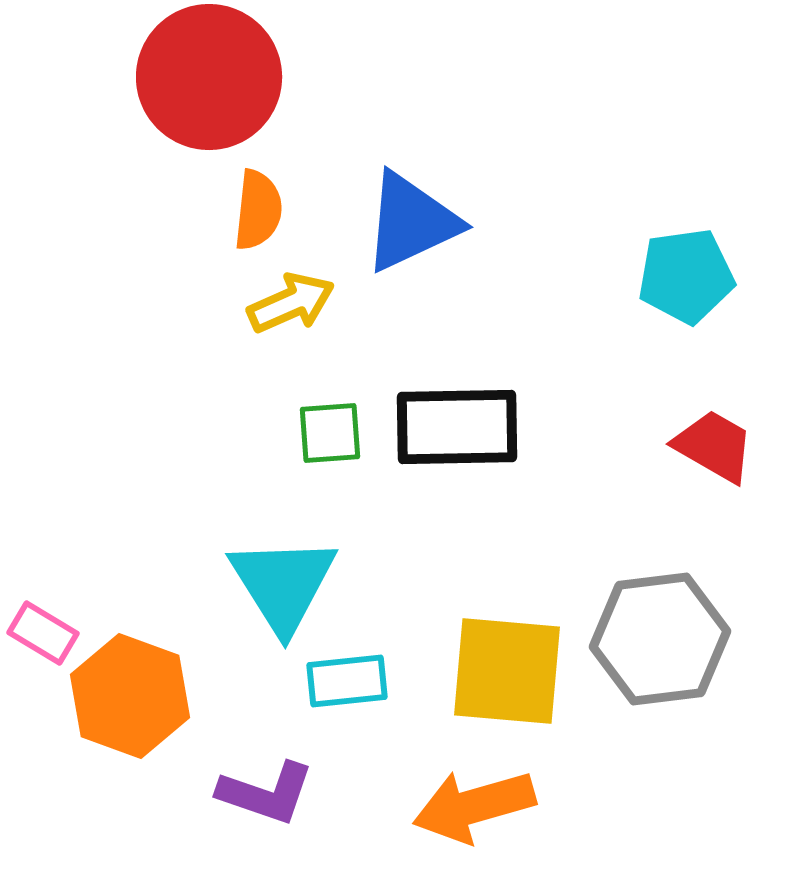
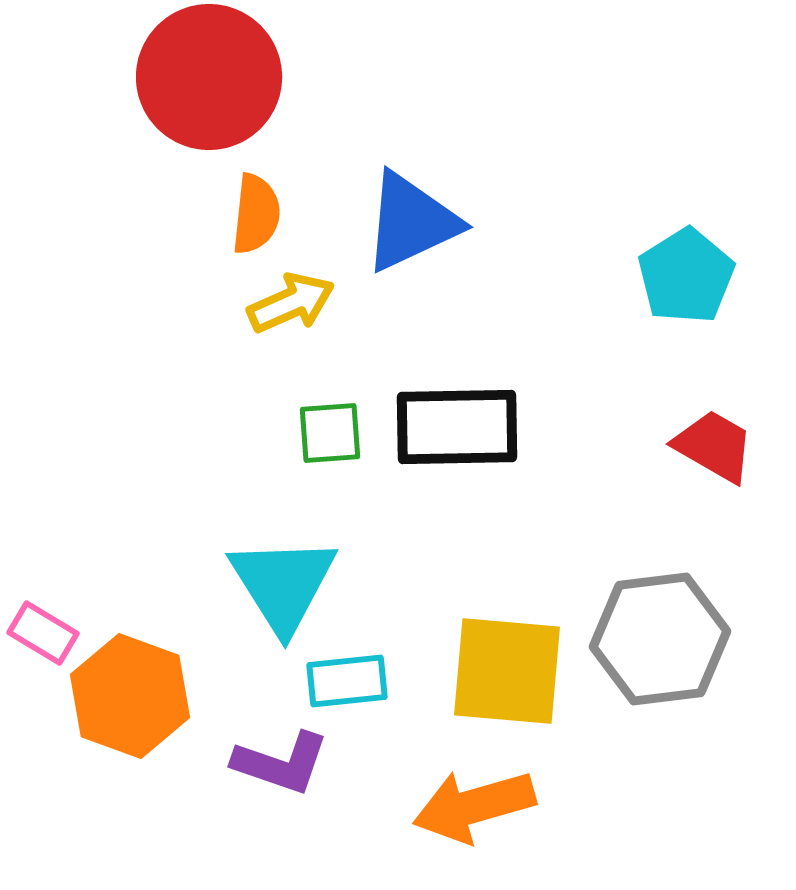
orange semicircle: moved 2 px left, 4 px down
cyan pentagon: rotated 24 degrees counterclockwise
purple L-shape: moved 15 px right, 30 px up
